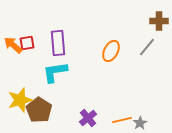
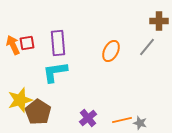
orange arrow: rotated 24 degrees clockwise
brown pentagon: moved 1 px left, 2 px down
gray star: rotated 24 degrees counterclockwise
